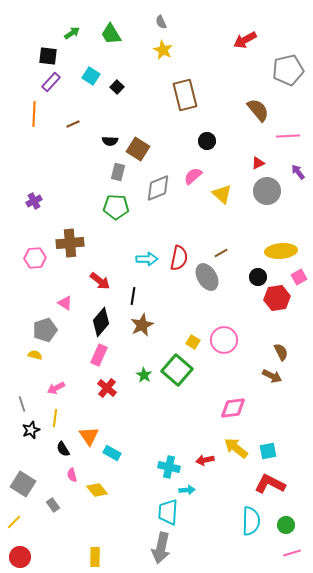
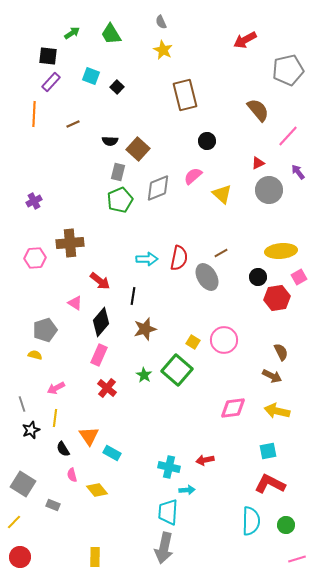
cyan square at (91, 76): rotated 12 degrees counterclockwise
pink line at (288, 136): rotated 45 degrees counterclockwise
brown square at (138, 149): rotated 10 degrees clockwise
gray circle at (267, 191): moved 2 px right, 1 px up
green pentagon at (116, 207): moved 4 px right, 7 px up; rotated 25 degrees counterclockwise
pink triangle at (65, 303): moved 10 px right
brown star at (142, 325): moved 3 px right, 4 px down; rotated 10 degrees clockwise
yellow arrow at (236, 448): moved 41 px right, 37 px up; rotated 25 degrees counterclockwise
gray rectangle at (53, 505): rotated 32 degrees counterclockwise
gray arrow at (161, 548): moved 3 px right
pink line at (292, 553): moved 5 px right, 6 px down
